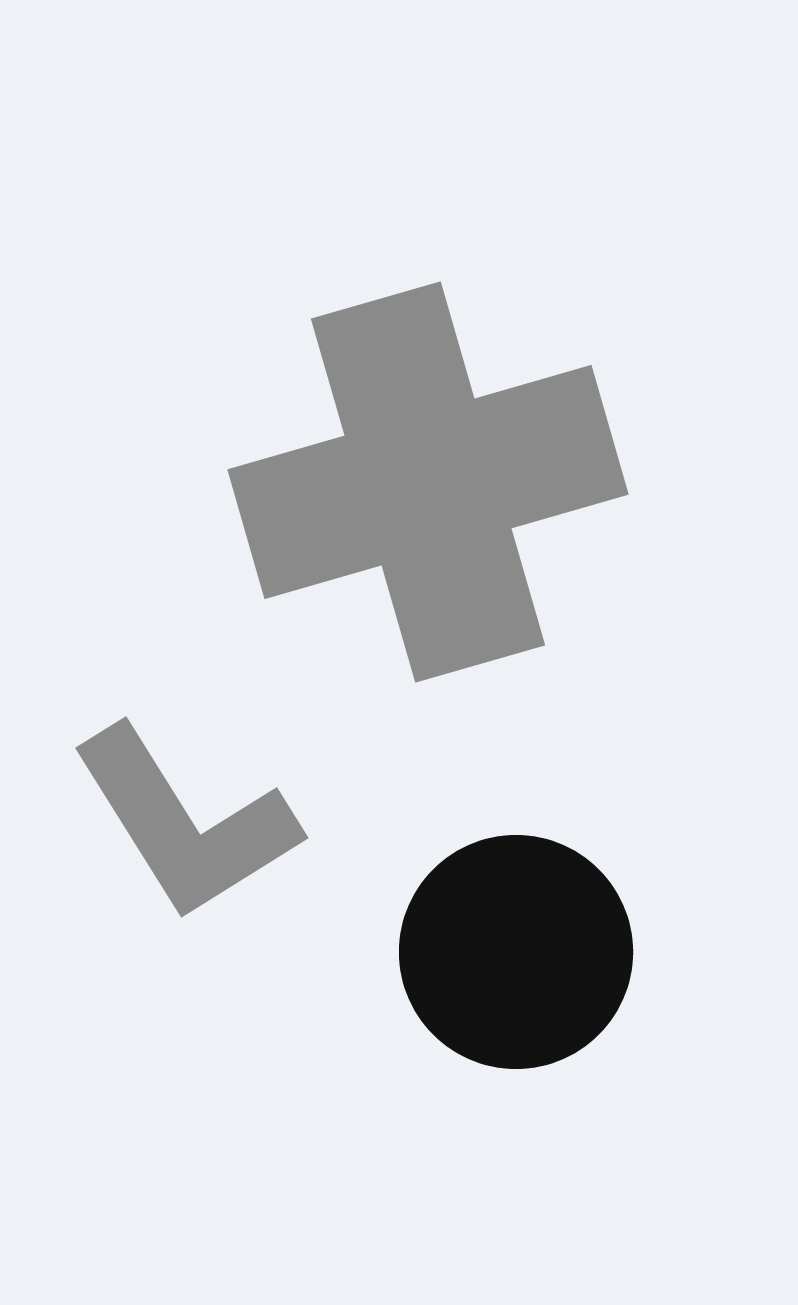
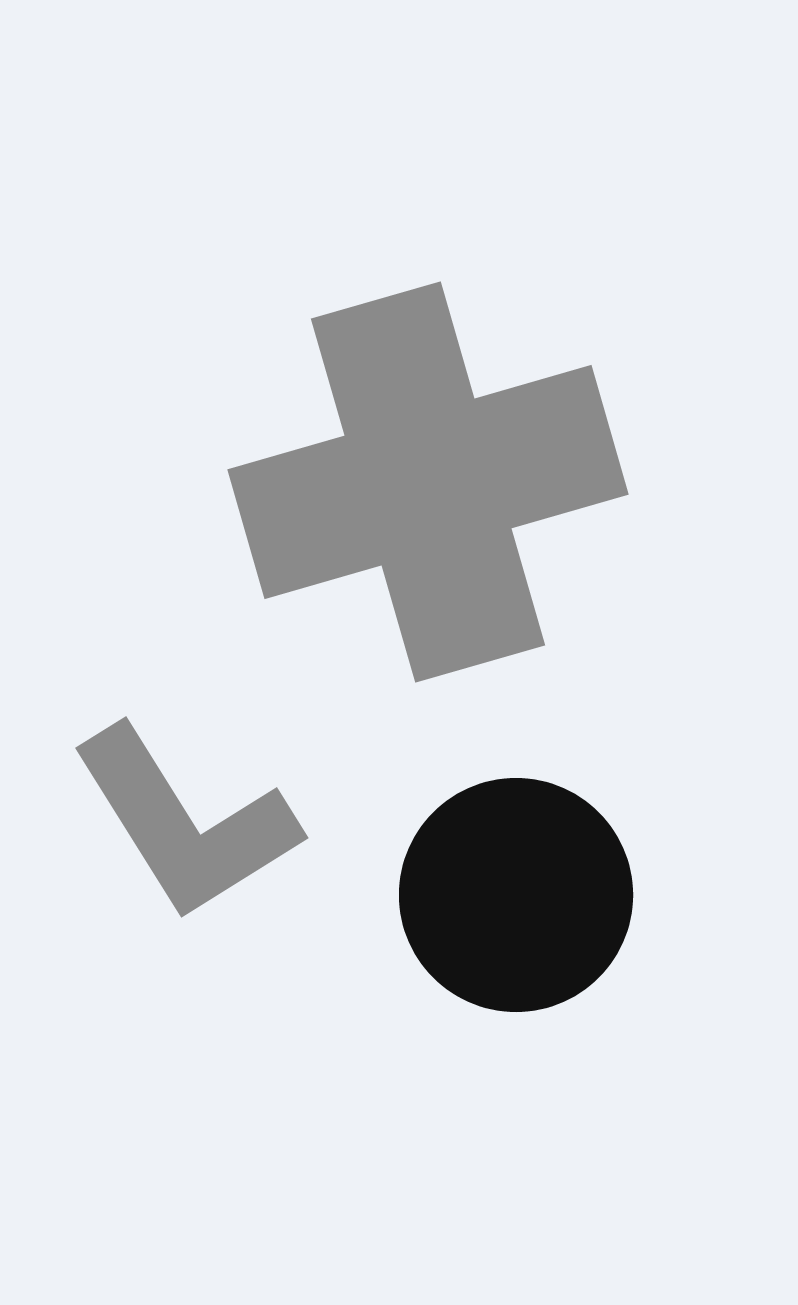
black circle: moved 57 px up
